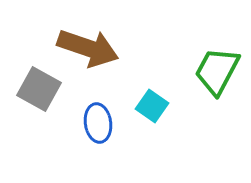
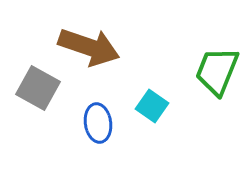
brown arrow: moved 1 px right, 1 px up
green trapezoid: rotated 6 degrees counterclockwise
gray square: moved 1 px left, 1 px up
